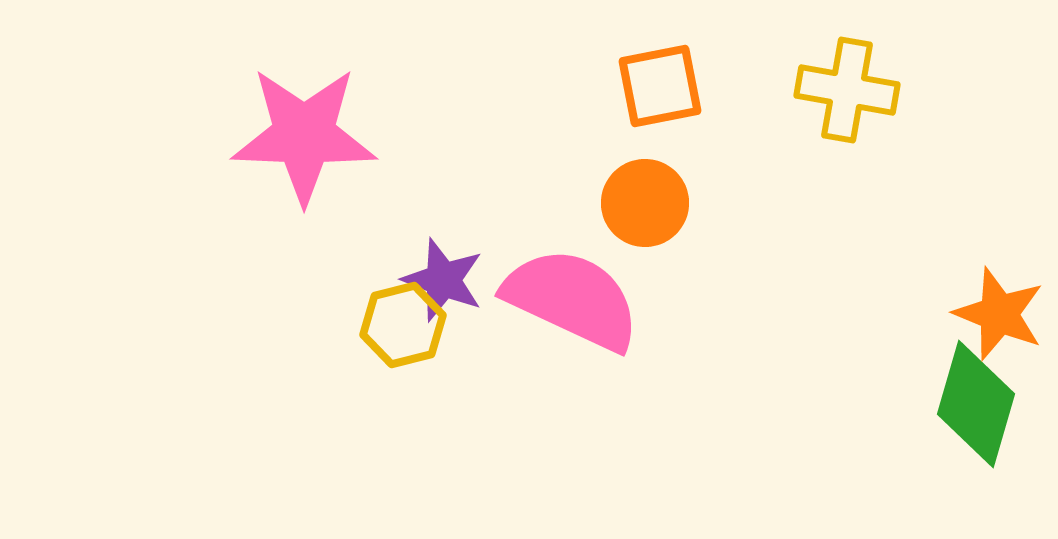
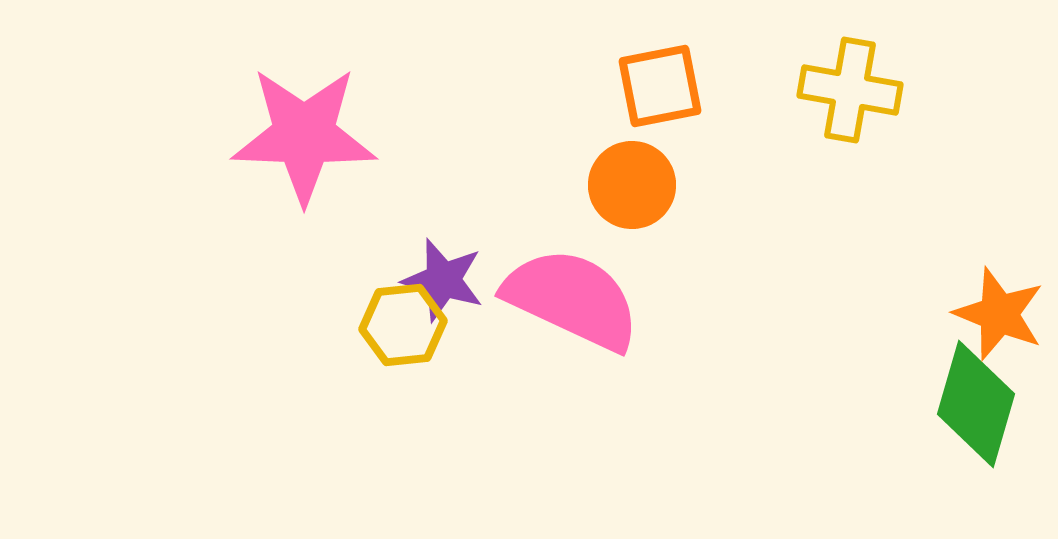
yellow cross: moved 3 px right
orange circle: moved 13 px left, 18 px up
purple star: rotated 4 degrees counterclockwise
yellow hexagon: rotated 8 degrees clockwise
